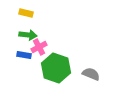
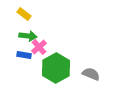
yellow rectangle: moved 2 px left, 1 px down; rotated 24 degrees clockwise
green arrow: moved 1 px down
pink cross: rotated 14 degrees counterclockwise
green hexagon: rotated 12 degrees clockwise
